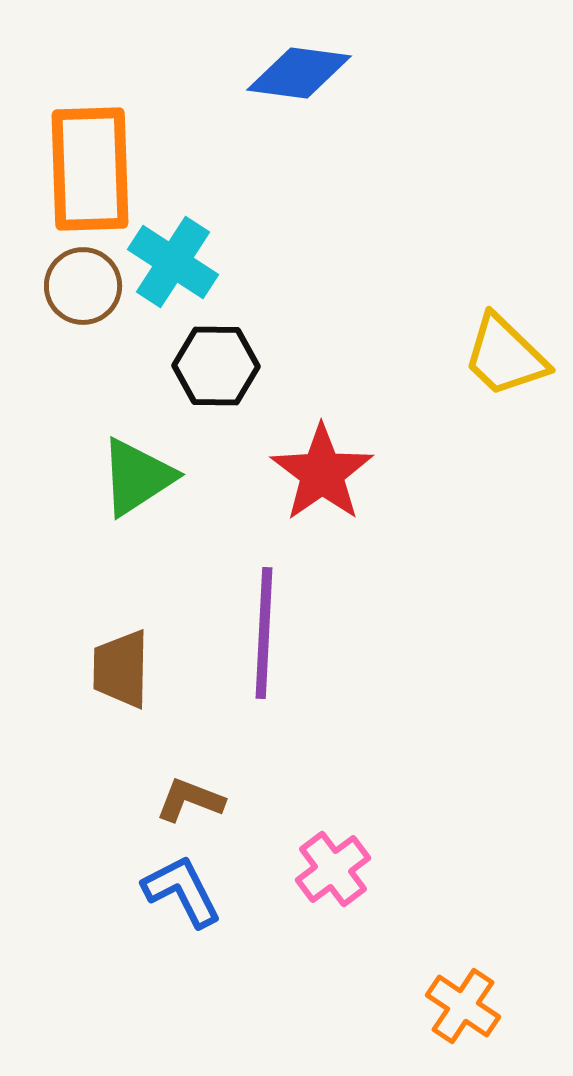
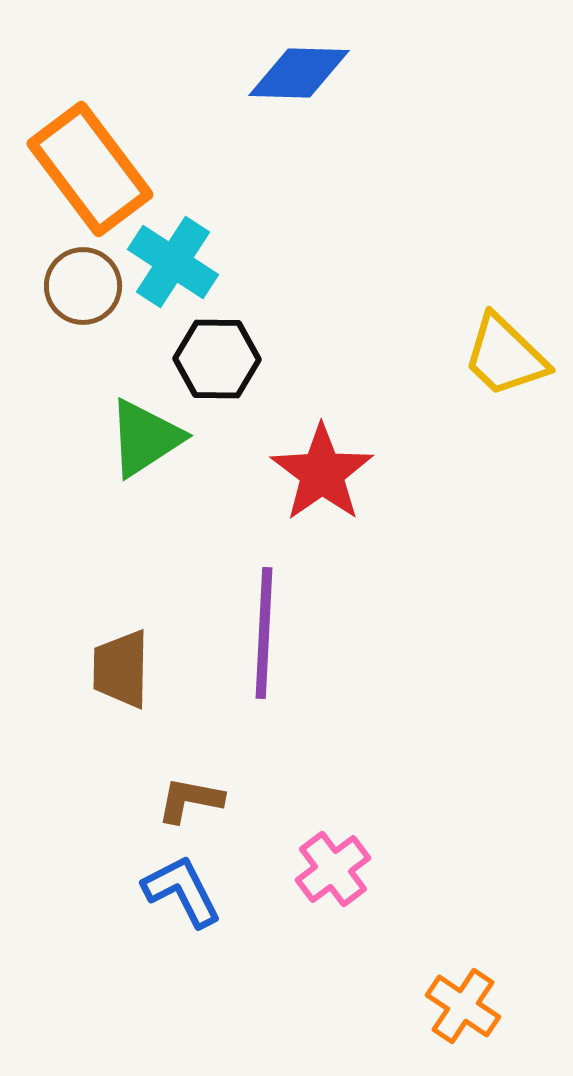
blue diamond: rotated 6 degrees counterclockwise
orange rectangle: rotated 35 degrees counterclockwise
black hexagon: moved 1 px right, 7 px up
green triangle: moved 8 px right, 39 px up
brown L-shape: rotated 10 degrees counterclockwise
